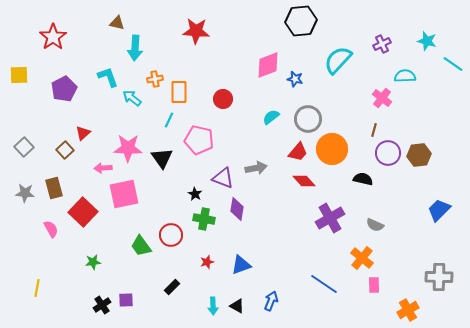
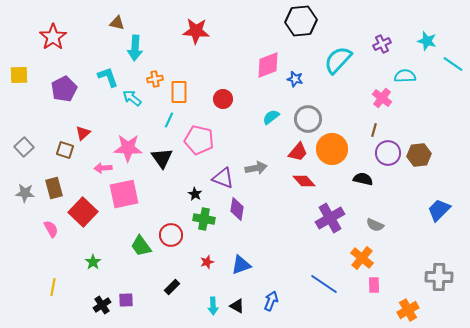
brown square at (65, 150): rotated 30 degrees counterclockwise
green star at (93, 262): rotated 28 degrees counterclockwise
yellow line at (37, 288): moved 16 px right, 1 px up
